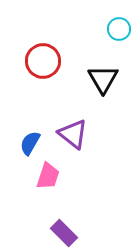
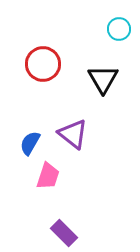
red circle: moved 3 px down
